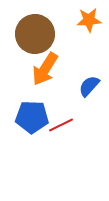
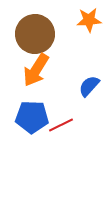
orange arrow: moved 9 px left, 1 px down
